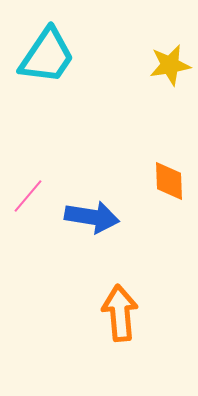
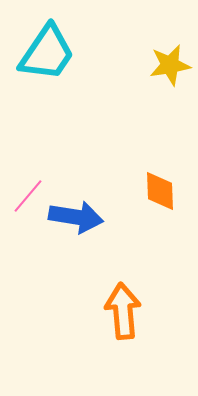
cyan trapezoid: moved 3 px up
orange diamond: moved 9 px left, 10 px down
blue arrow: moved 16 px left
orange arrow: moved 3 px right, 2 px up
